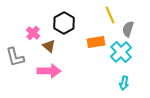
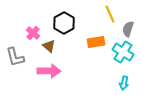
yellow line: moved 1 px up
cyan cross: moved 2 px right; rotated 15 degrees counterclockwise
